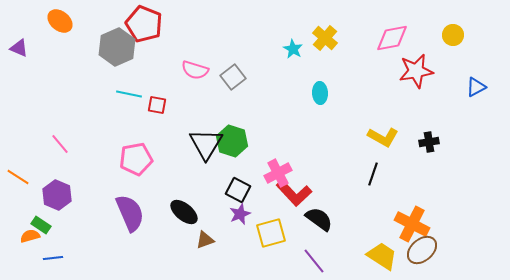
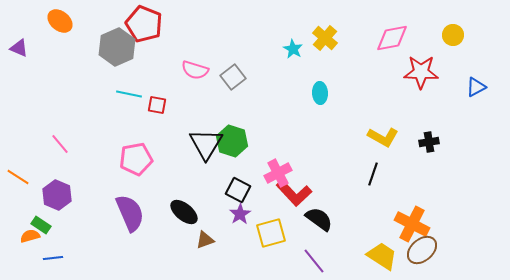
red star: moved 5 px right, 1 px down; rotated 12 degrees clockwise
purple star: rotated 10 degrees counterclockwise
